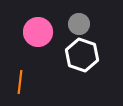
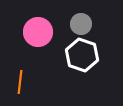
gray circle: moved 2 px right
